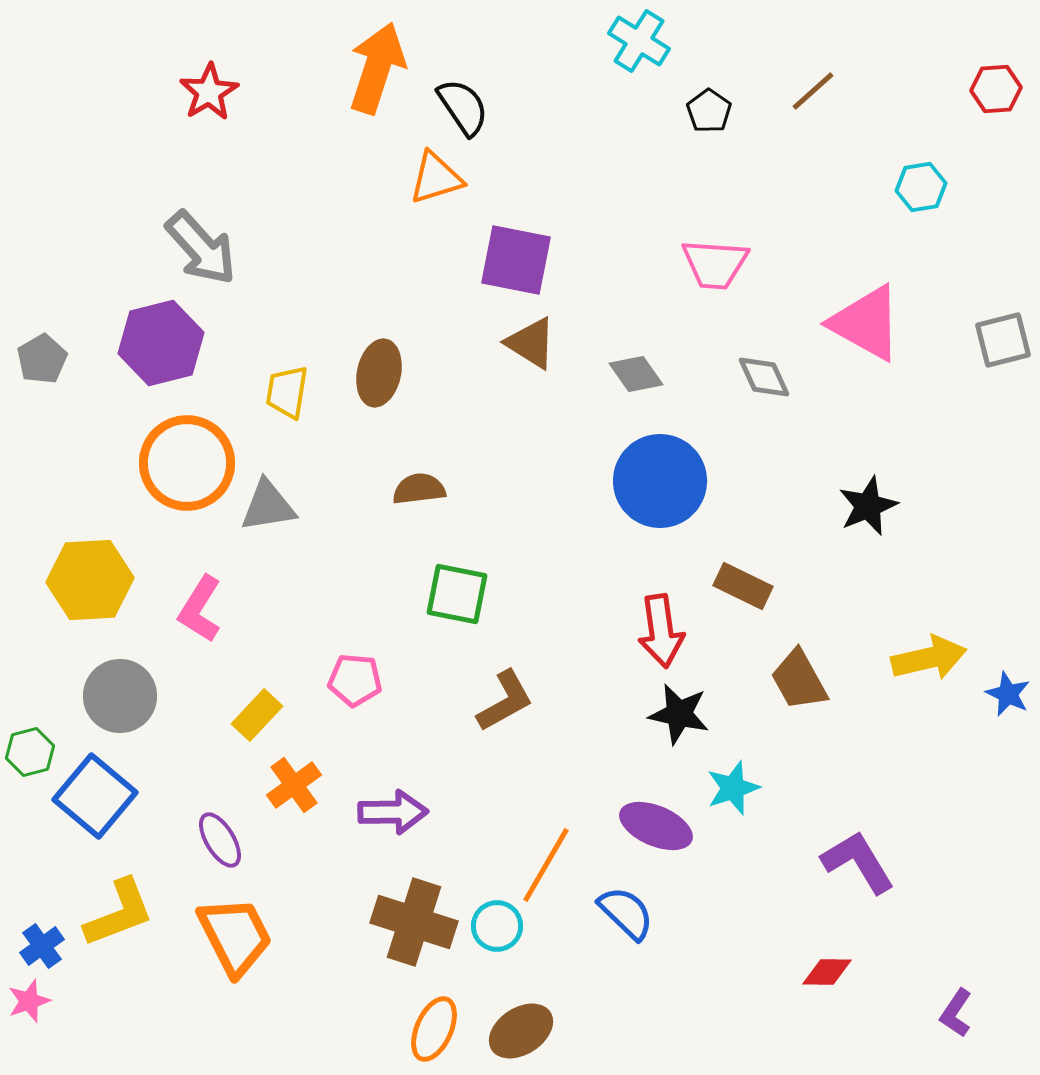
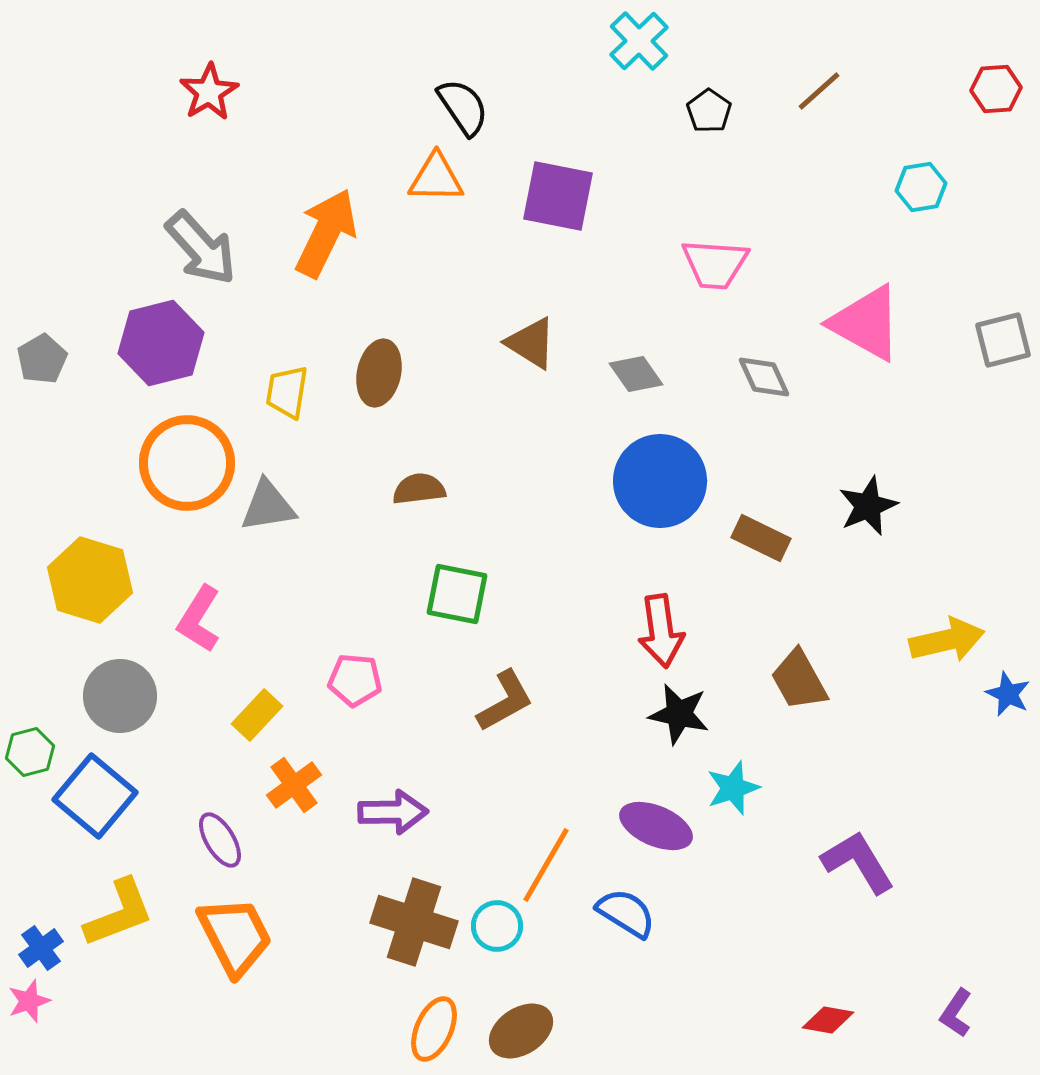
cyan cross at (639, 41): rotated 14 degrees clockwise
orange arrow at (377, 68): moved 51 px left, 165 px down; rotated 8 degrees clockwise
brown line at (813, 91): moved 6 px right
orange triangle at (436, 178): rotated 18 degrees clockwise
purple square at (516, 260): moved 42 px right, 64 px up
yellow hexagon at (90, 580): rotated 20 degrees clockwise
brown rectangle at (743, 586): moved 18 px right, 48 px up
pink L-shape at (200, 609): moved 1 px left, 10 px down
yellow arrow at (929, 658): moved 18 px right, 18 px up
blue semicircle at (626, 913): rotated 12 degrees counterclockwise
blue cross at (42, 946): moved 1 px left, 2 px down
red diamond at (827, 972): moved 1 px right, 48 px down; rotated 9 degrees clockwise
